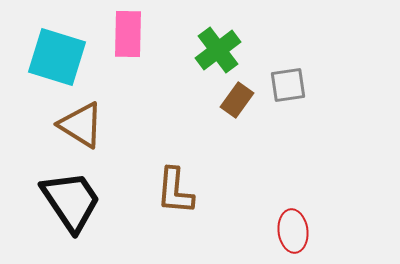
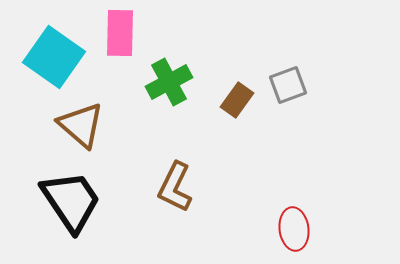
pink rectangle: moved 8 px left, 1 px up
green cross: moved 49 px left, 32 px down; rotated 9 degrees clockwise
cyan square: moved 3 px left; rotated 18 degrees clockwise
gray square: rotated 12 degrees counterclockwise
brown triangle: rotated 9 degrees clockwise
brown L-shape: moved 4 px up; rotated 21 degrees clockwise
red ellipse: moved 1 px right, 2 px up
